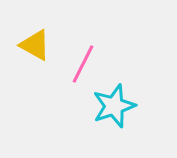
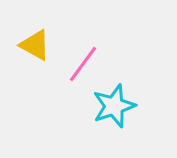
pink line: rotated 9 degrees clockwise
